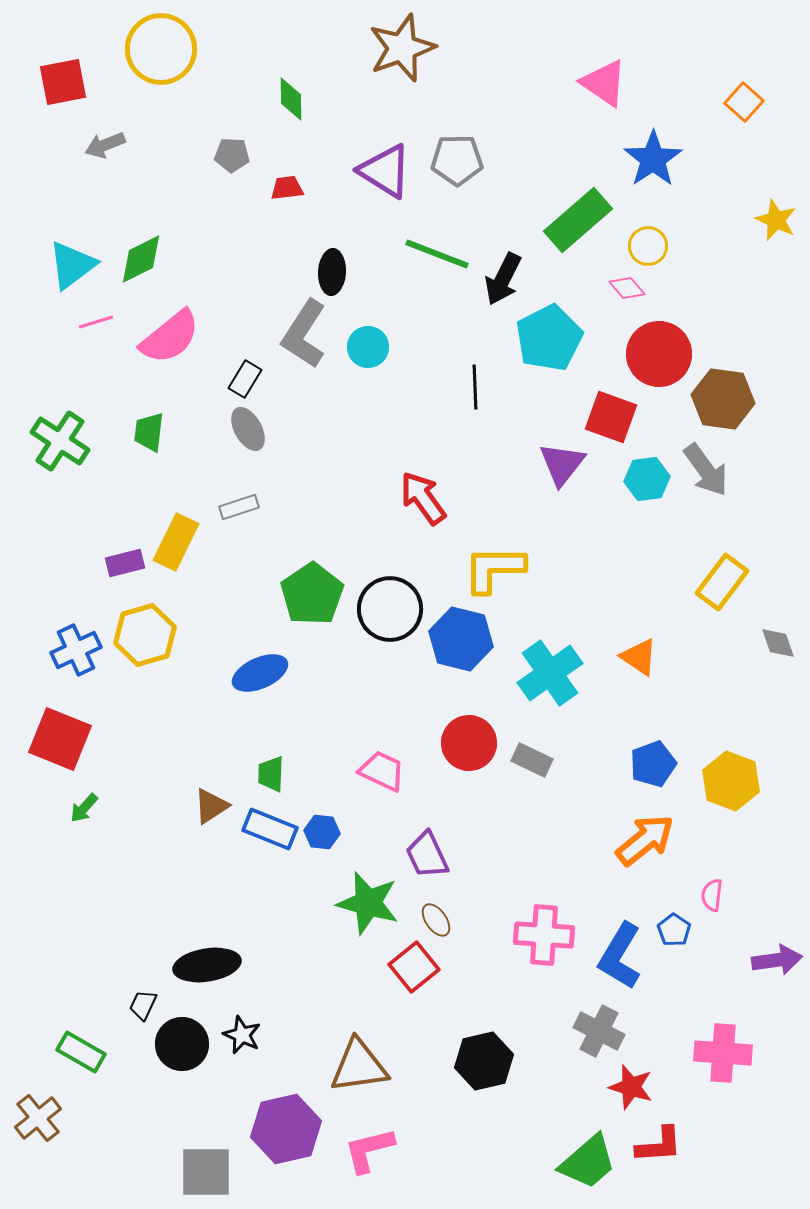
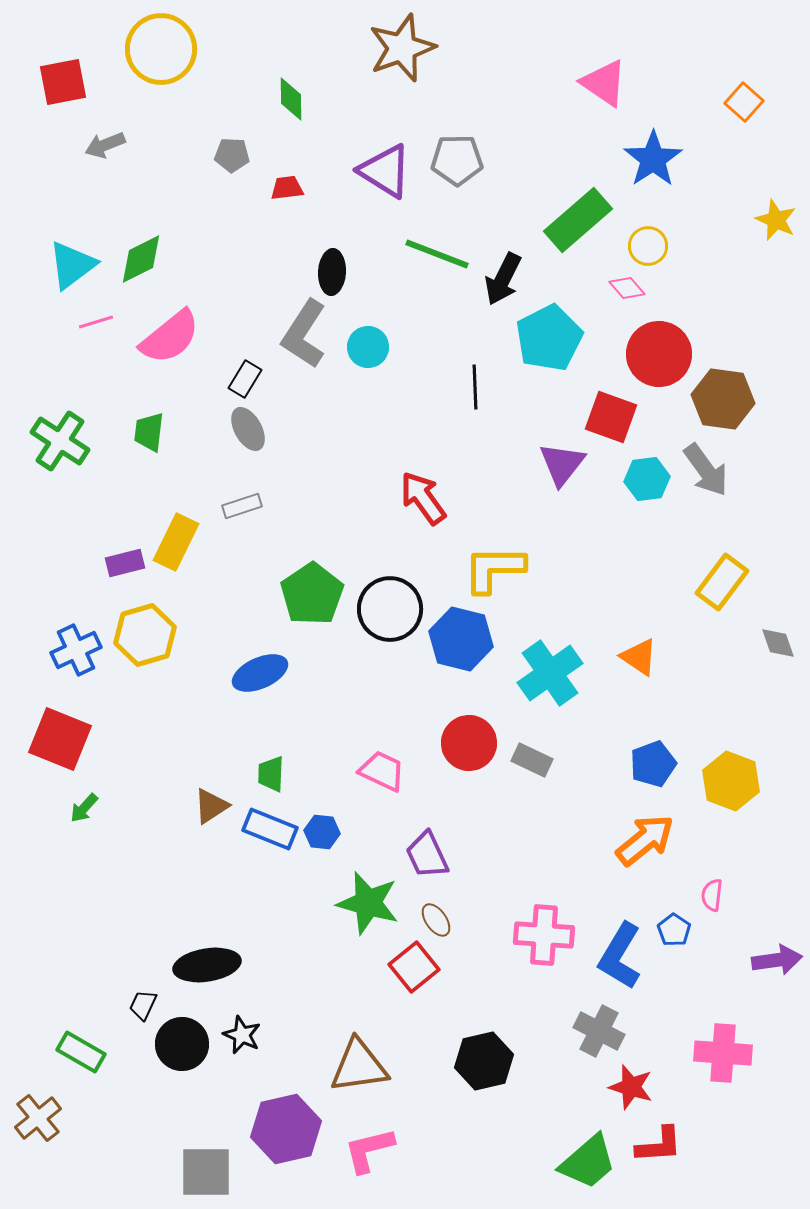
gray rectangle at (239, 507): moved 3 px right, 1 px up
